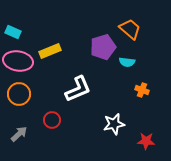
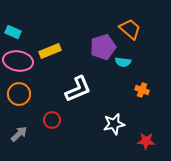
cyan semicircle: moved 4 px left
